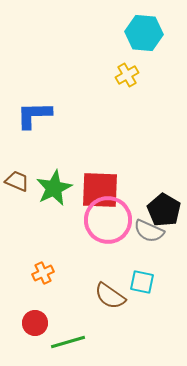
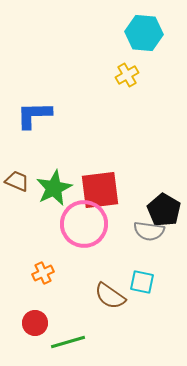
red square: rotated 9 degrees counterclockwise
pink circle: moved 24 px left, 4 px down
gray semicircle: rotated 16 degrees counterclockwise
